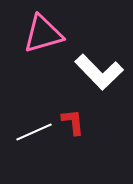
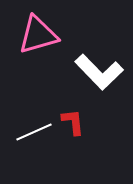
pink triangle: moved 5 px left, 1 px down
